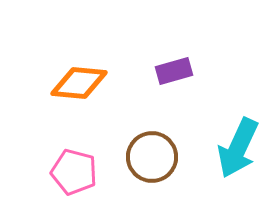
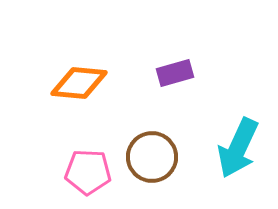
purple rectangle: moved 1 px right, 2 px down
pink pentagon: moved 14 px right; rotated 12 degrees counterclockwise
